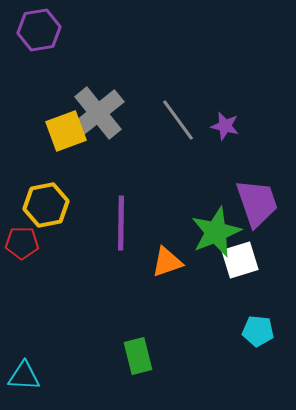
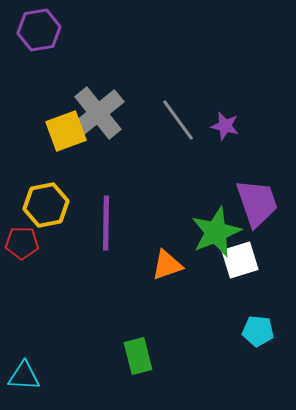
purple line: moved 15 px left
orange triangle: moved 3 px down
